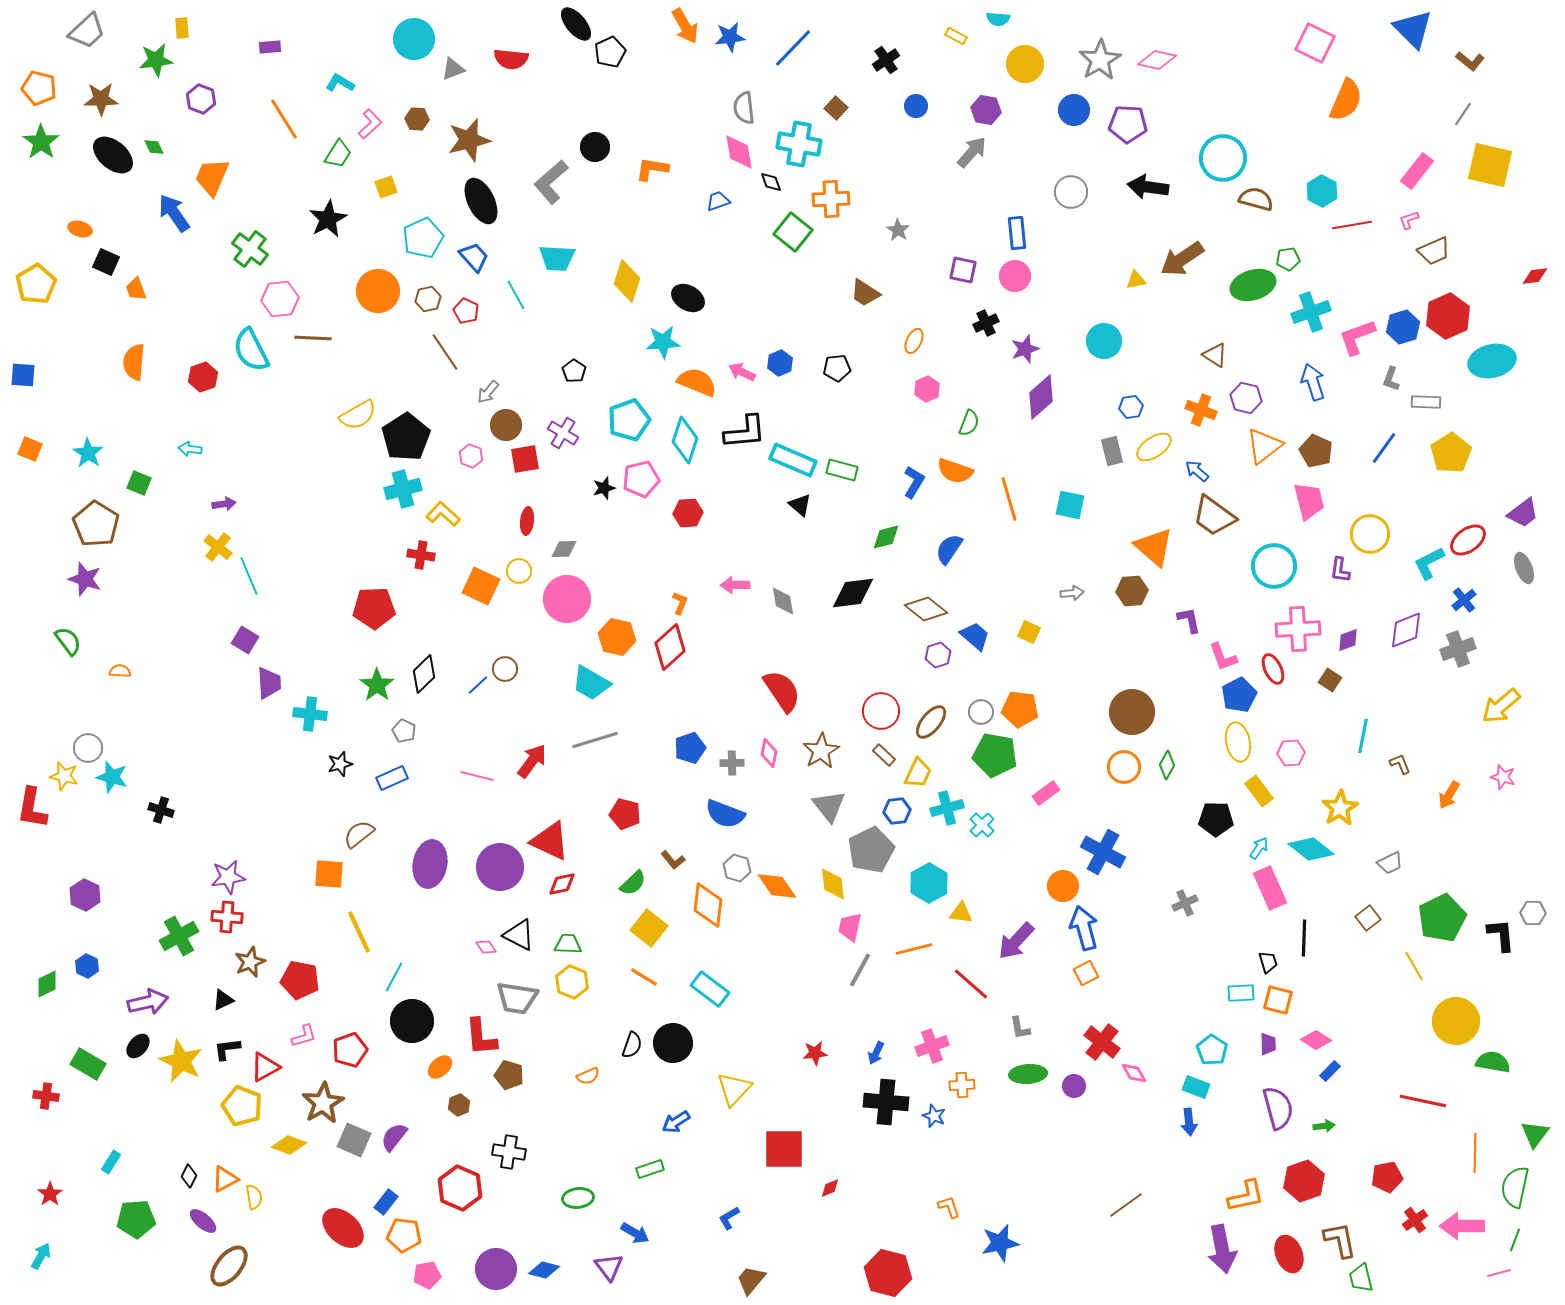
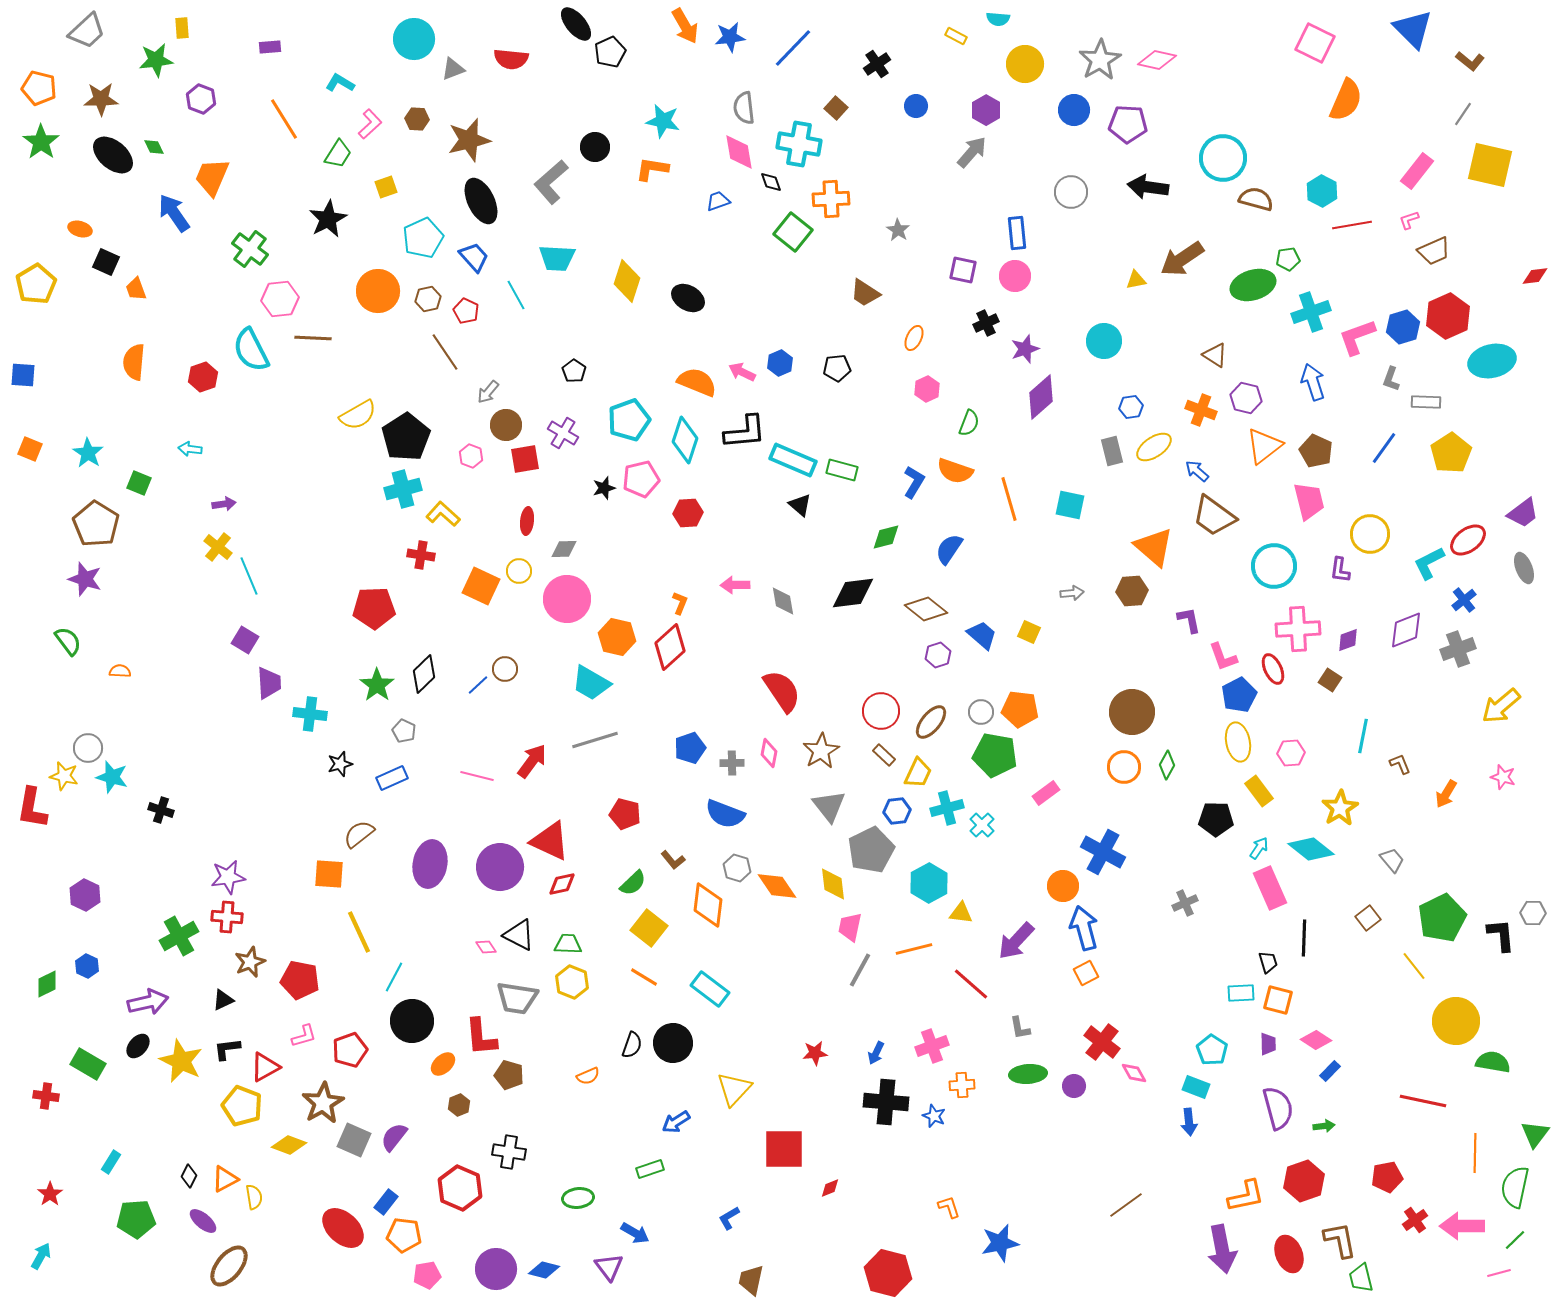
black cross at (886, 60): moved 9 px left, 4 px down
purple hexagon at (986, 110): rotated 20 degrees clockwise
orange ellipse at (914, 341): moved 3 px up
cyan star at (663, 342): moved 221 px up; rotated 16 degrees clockwise
blue trapezoid at (975, 636): moved 7 px right, 1 px up
orange arrow at (1449, 795): moved 3 px left, 1 px up
gray trapezoid at (1390, 863): moved 2 px right, 3 px up; rotated 104 degrees counterclockwise
yellow line at (1414, 966): rotated 8 degrees counterclockwise
orange ellipse at (440, 1067): moved 3 px right, 3 px up
green line at (1515, 1240): rotated 25 degrees clockwise
brown trapezoid at (751, 1280): rotated 28 degrees counterclockwise
